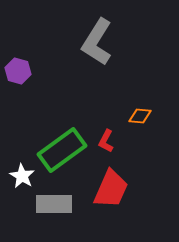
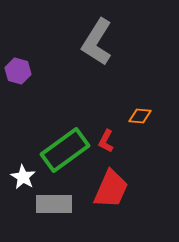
green rectangle: moved 3 px right
white star: moved 1 px right, 1 px down
